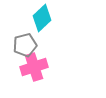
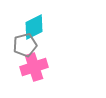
cyan diamond: moved 8 px left, 9 px down; rotated 16 degrees clockwise
